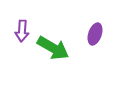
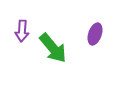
green arrow: rotated 20 degrees clockwise
